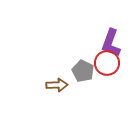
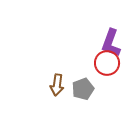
gray pentagon: moved 18 px down; rotated 25 degrees clockwise
brown arrow: rotated 100 degrees clockwise
